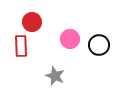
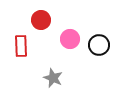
red circle: moved 9 px right, 2 px up
gray star: moved 2 px left, 2 px down
